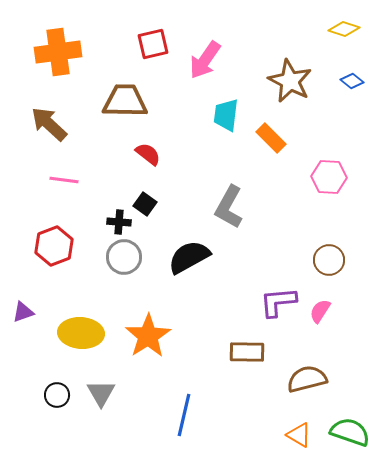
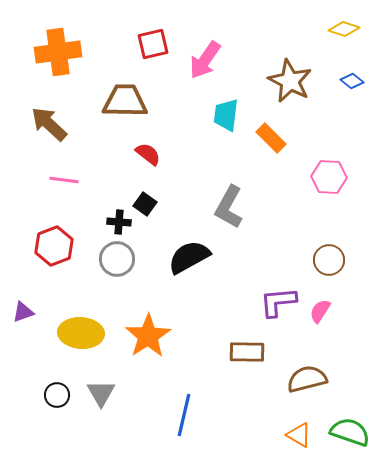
gray circle: moved 7 px left, 2 px down
